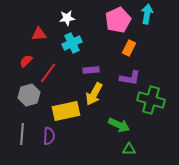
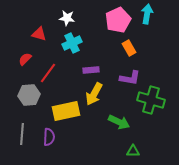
white star: rotated 14 degrees clockwise
red triangle: rotated 21 degrees clockwise
orange rectangle: rotated 56 degrees counterclockwise
red semicircle: moved 1 px left, 2 px up
gray hexagon: rotated 10 degrees clockwise
green arrow: moved 3 px up
purple semicircle: moved 1 px down
green triangle: moved 4 px right, 2 px down
